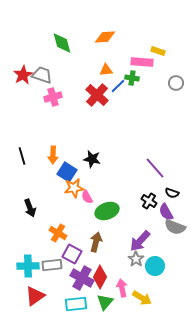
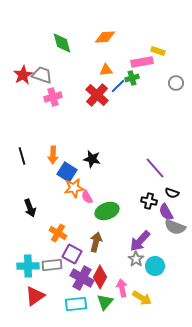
pink rectangle: rotated 15 degrees counterclockwise
green cross: rotated 24 degrees counterclockwise
black cross: rotated 21 degrees counterclockwise
